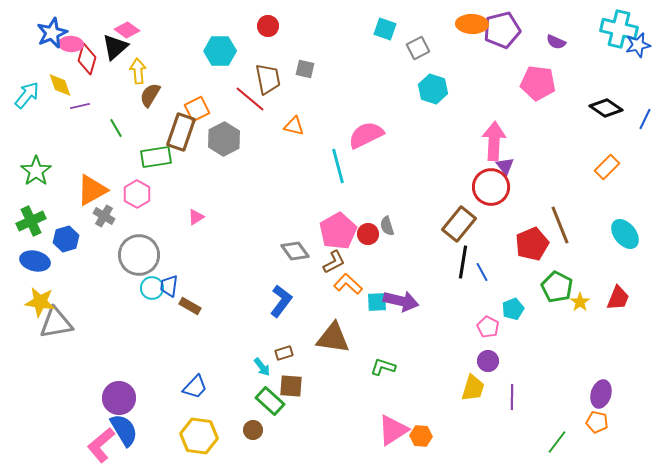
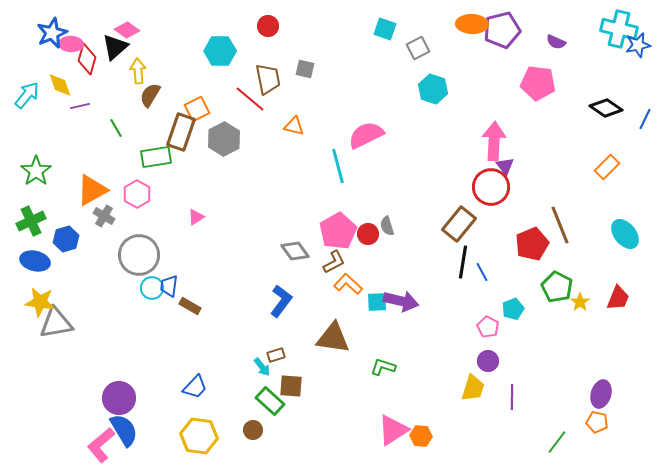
brown rectangle at (284, 353): moved 8 px left, 2 px down
